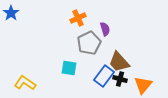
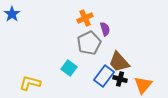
blue star: moved 1 px right, 1 px down
orange cross: moved 7 px right
cyan square: rotated 28 degrees clockwise
yellow L-shape: moved 5 px right; rotated 20 degrees counterclockwise
